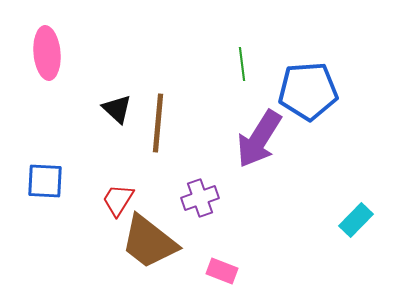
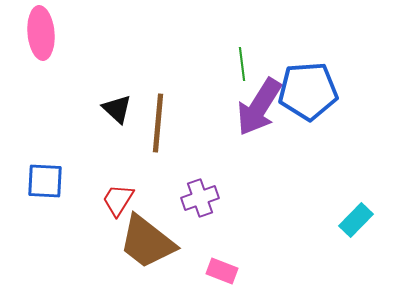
pink ellipse: moved 6 px left, 20 px up
purple arrow: moved 32 px up
brown trapezoid: moved 2 px left
